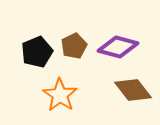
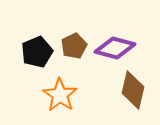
purple diamond: moved 3 px left, 1 px down
brown diamond: rotated 51 degrees clockwise
